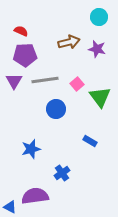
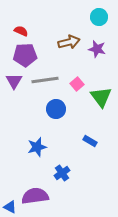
green triangle: moved 1 px right
blue star: moved 6 px right, 2 px up
